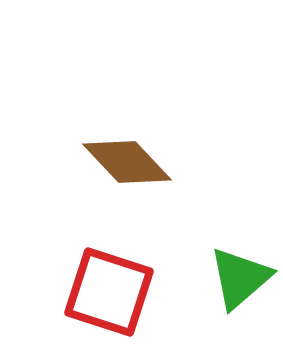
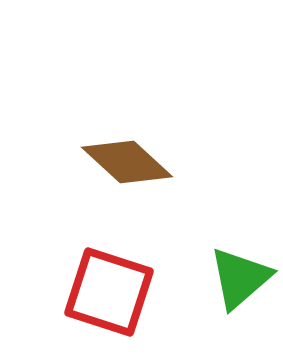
brown diamond: rotated 4 degrees counterclockwise
